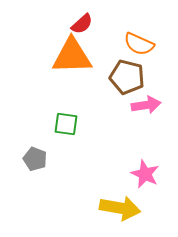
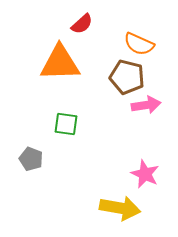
orange triangle: moved 12 px left, 7 px down
gray pentagon: moved 4 px left
